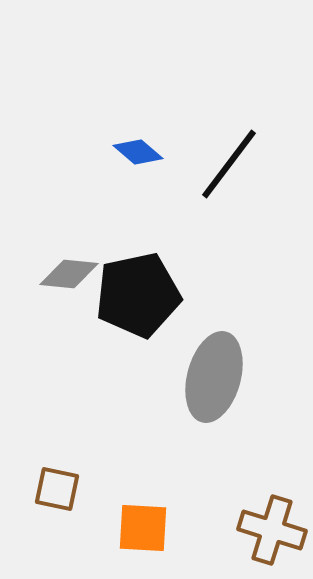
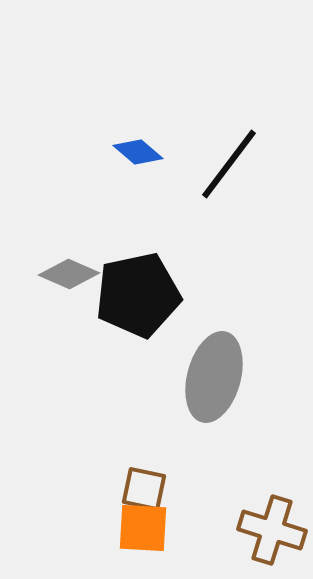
gray diamond: rotated 18 degrees clockwise
brown square: moved 87 px right
